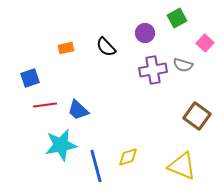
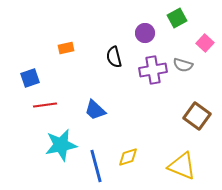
black semicircle: moved 8 px right, 10 px down; rotated 30 degrees clockwise
blue trapezoid: moved 17 px right
